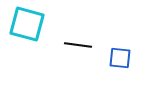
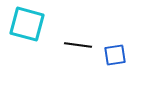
blue square: moved 5 px left, 3 px up; rotated 15 degrees counterclockwise
